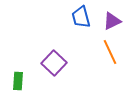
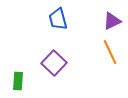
blue trapezoid: moved 23 px left, 2 px down
